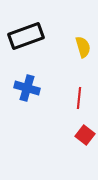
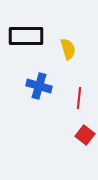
black rectangle: rotated 20 degrees clockwise
yellow semicircle: moved 15 px left, 2 px down
blue cross: moved 12 px right, 2 px up
